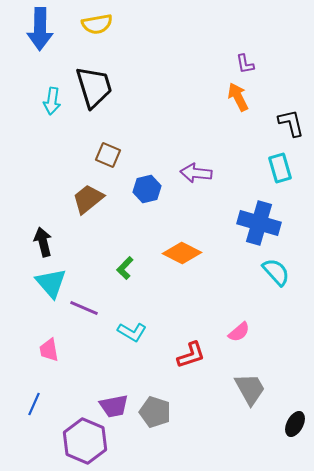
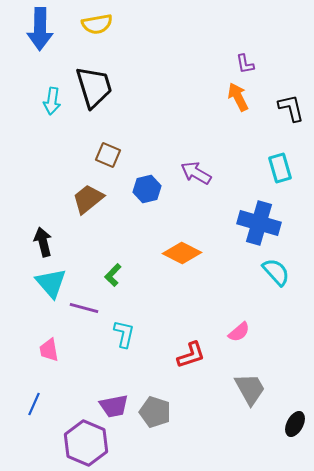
black L-shape: moved 15 px up
purple arrow: rotated 24 degrees clockwise
green L-shape: moved 12 px left, 7 px down
purple line: rotated 8 degrees counterclockwise
cyan L-shape: moved 8 px left, 2 px down; rotated 108 degrees counterclockwise
purple hexagon: moved 1 px right, 2 px down
